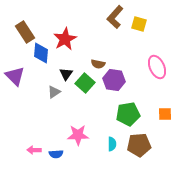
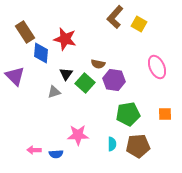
yellow square: rotated 14 degrees clockwise
red star: rotated 30 degrees counterclockwise
gray triangle: rotated 16 degrees clockwise
brown pentagon: moved 1 px left, 1 px down
